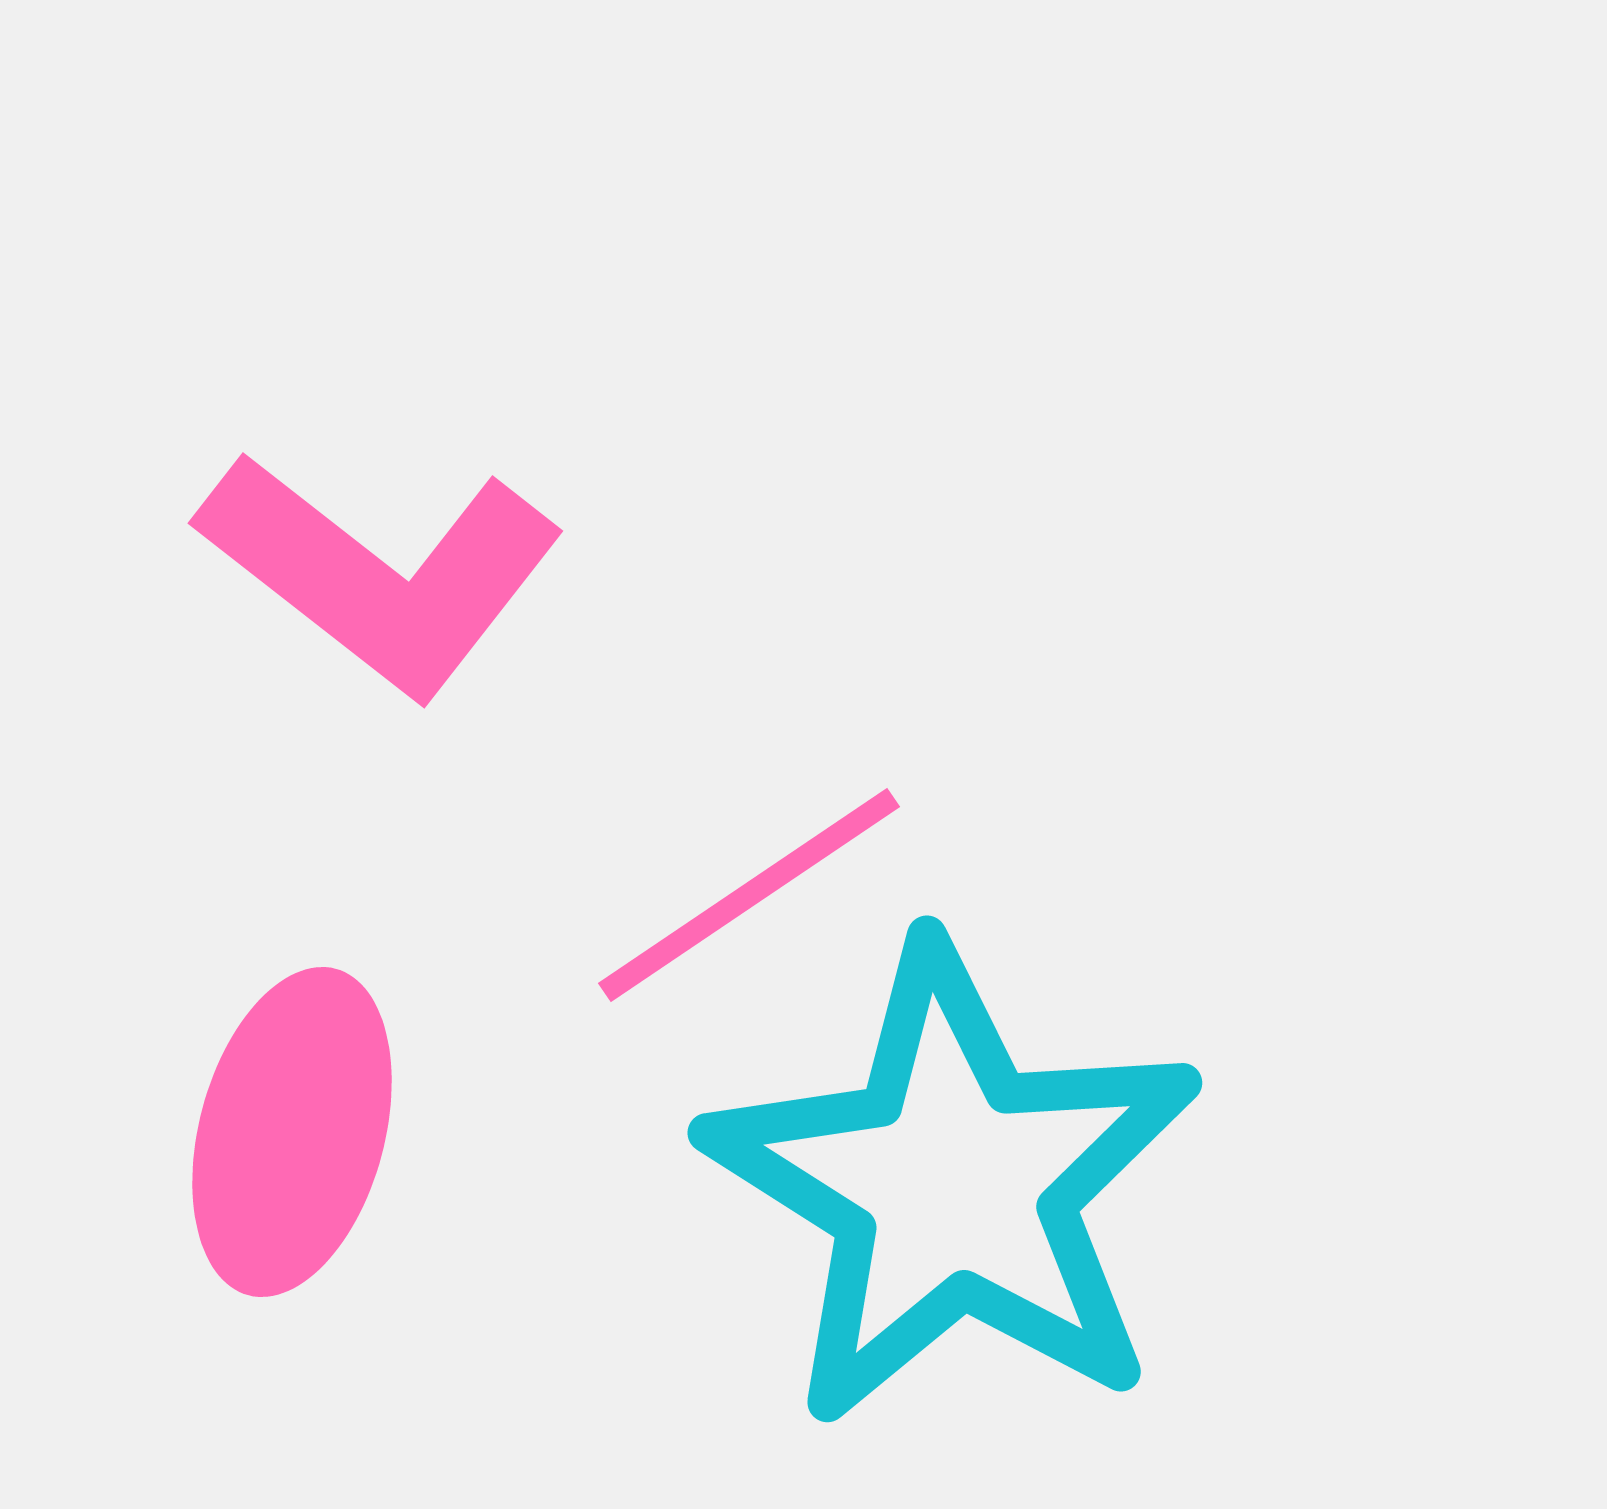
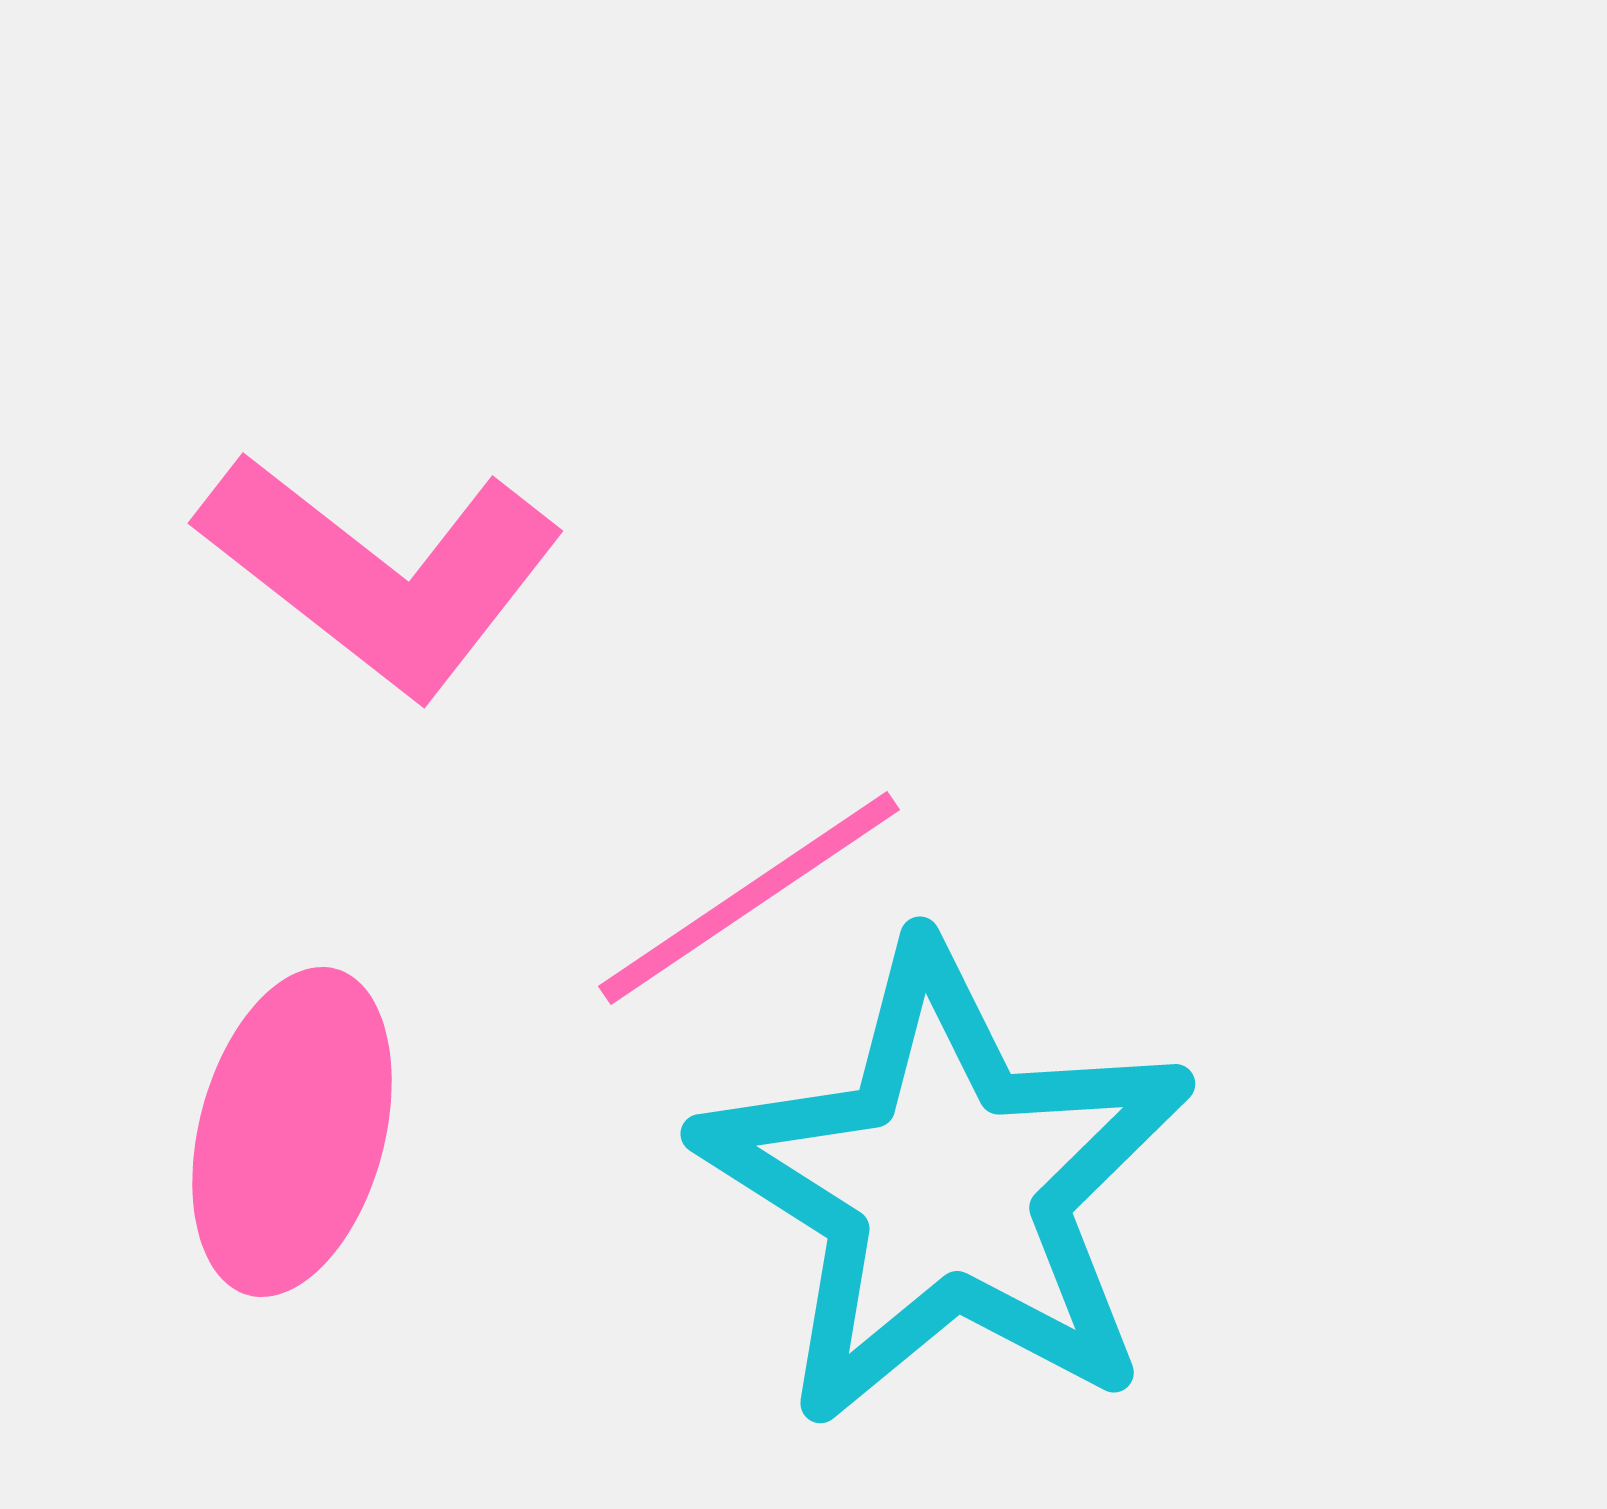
pink line: moved 3 px down
cyan star: moved 7 px left, 1 px down
